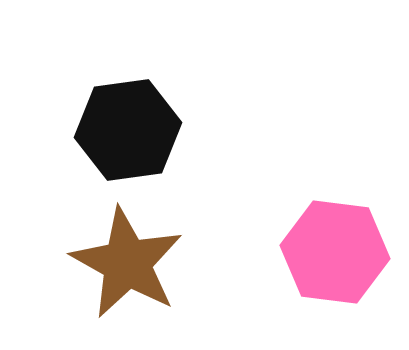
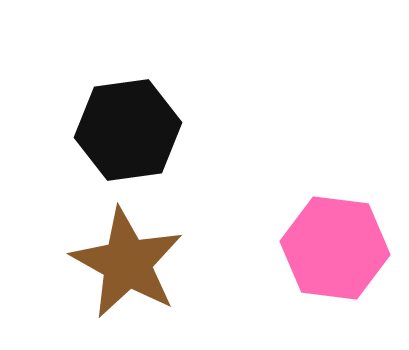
pink hexagon: moved 4 px up
